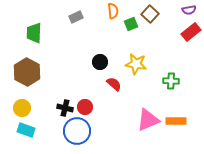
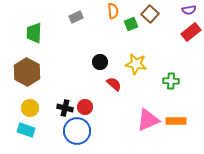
yellow circle: moved 8 px right
